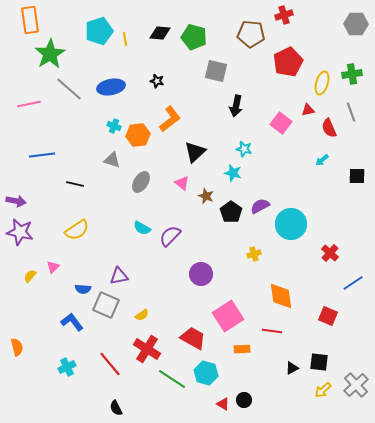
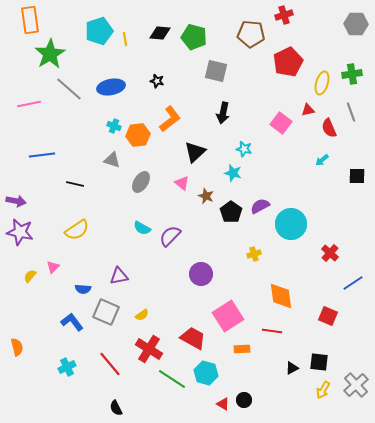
black arrow at (236, 106): moved 13 px left, 7 px down
gray square at (106, 305): moved 7 px down
red cross at (147, 349): moved 2 px right
yellow arrow at (323, 390): rotated 18 degrees counterclockwise
